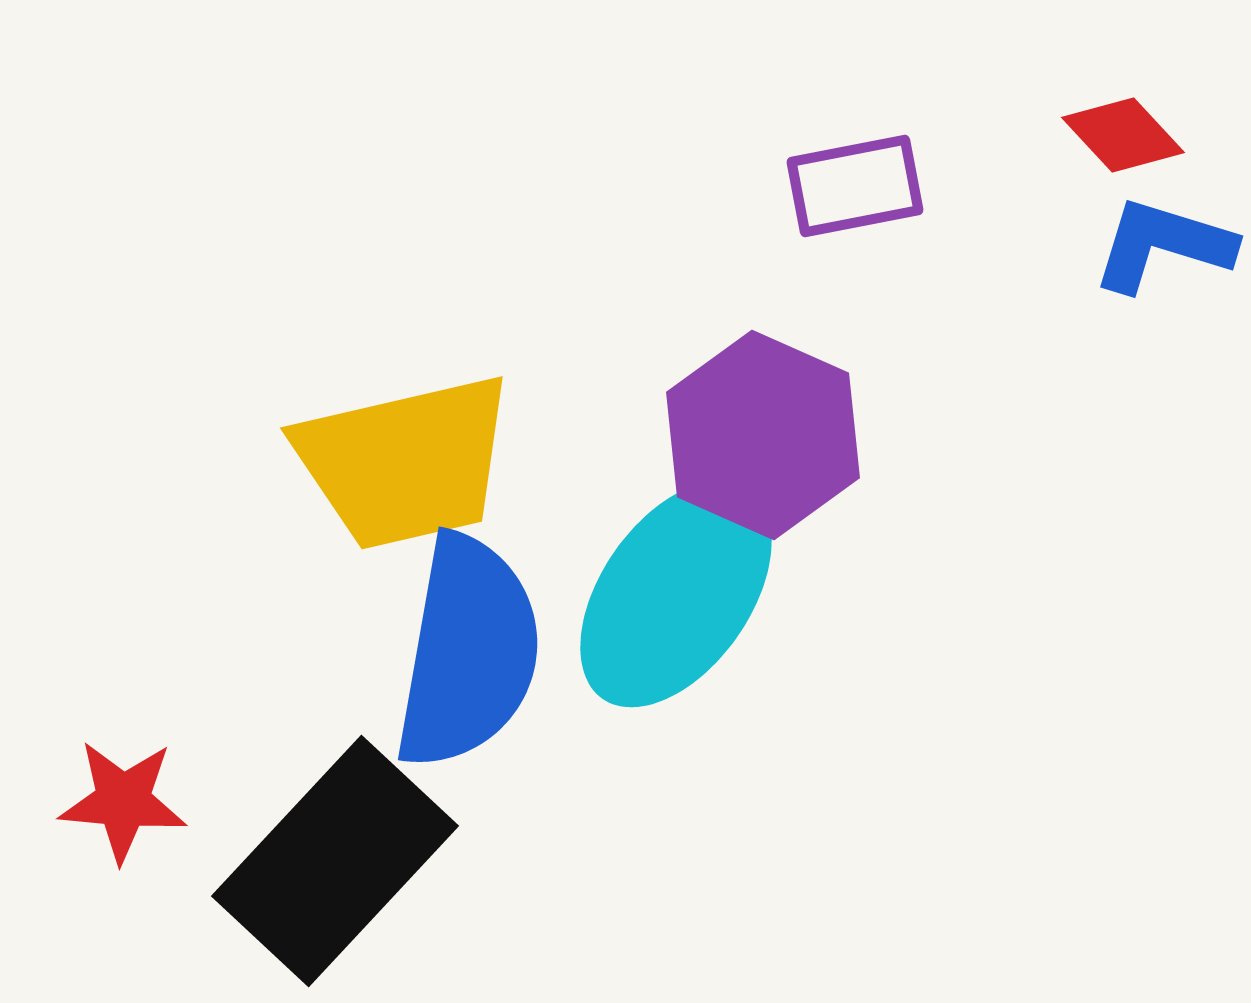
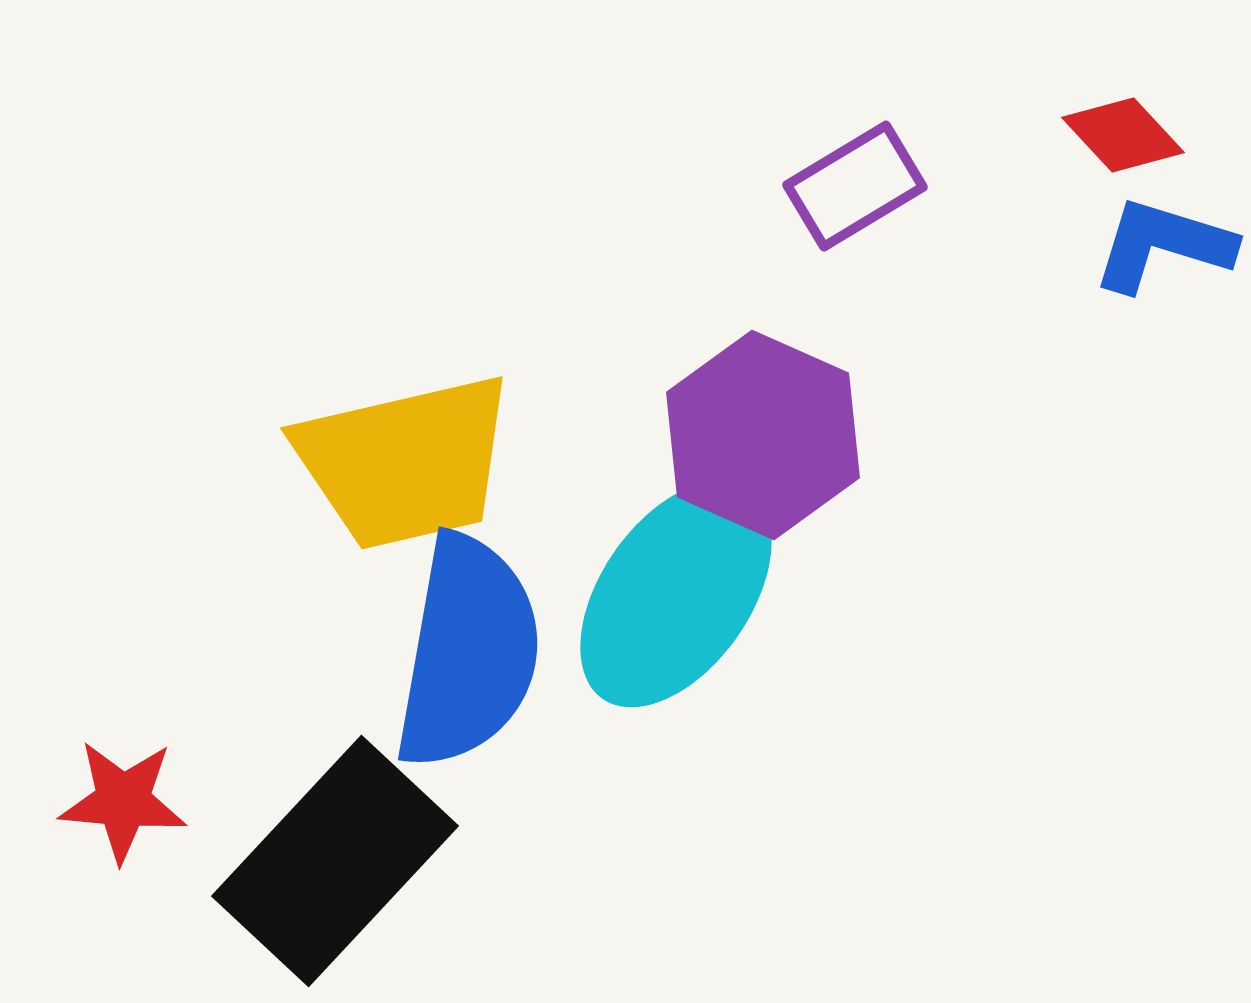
purple rectangle: rotated 20 degrees counterclockwise
